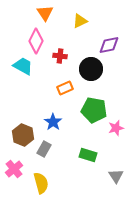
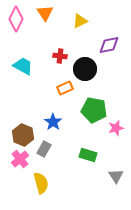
pink diamond: moved 20 px left, 22 px up
black circle: moved 6 px left
pink cross: moved 6 px right, 10 px up
